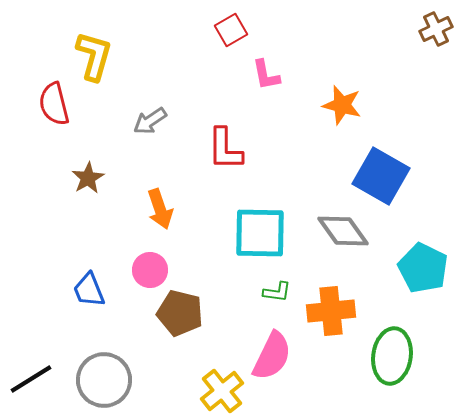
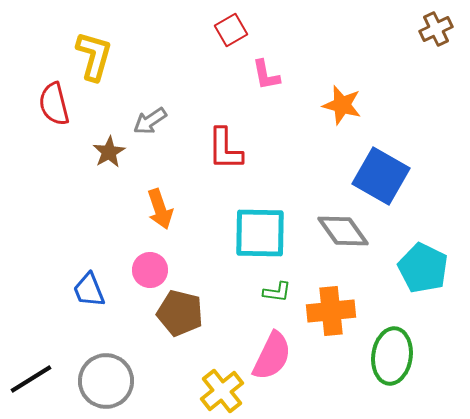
brown star: moved 21 px right, 26 px up
gray circle: moved 2 px right, 1 px down
